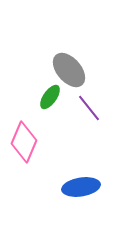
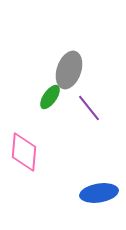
gray ellipse: rotated 60 degrees clockwise
pink diamond: moved 10 px down; rotated 18 degrees counterclockwise
blue ellipse: moved 18 px right, 6 px down
